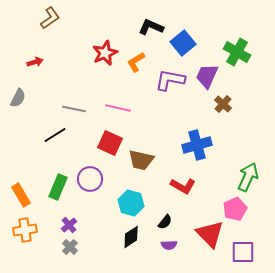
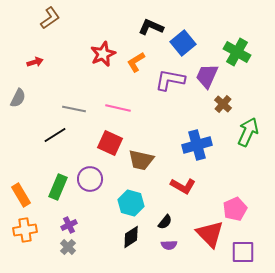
red star: moved 2 px left, 1 px down
green arrow: moved 45 px up
purple cross: rotated 14 degrees clockwise
gray cross: moved 2 px left
